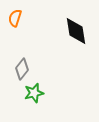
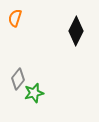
black diamond: rotated 36 degrees clockwise
gray diamond: moved 4 px left, 10 px down
